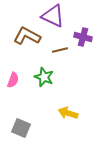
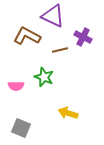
purple cross: rotated 12 degrees clockwise
pink semicircle: moved 3 px right, 6 px down; rotated 70 degrees clockwise
